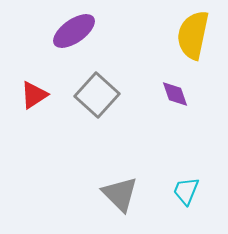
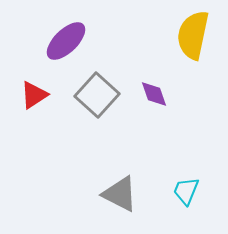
purple ellipse: moved 8 px left, 10 px down; rotated 9 degrees counterclockwise
purple diamond: moved 21 px left
gray triangle: rotated 18 degrees counterclockwise
